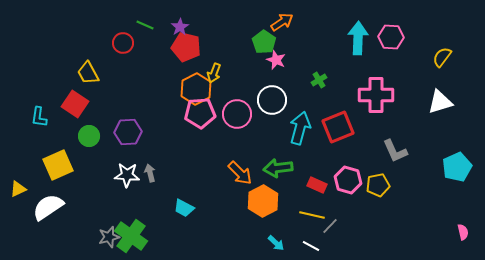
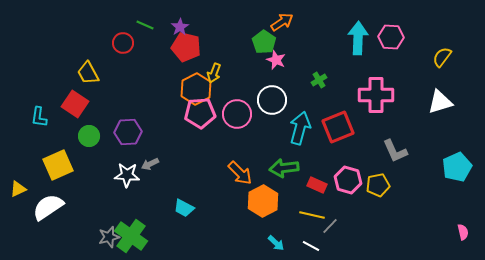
green arrow at (278, 168): moved 6 px right
gray arrow at (150, 173): moved 9 px up; rotated 102 degrees counterclockwise
